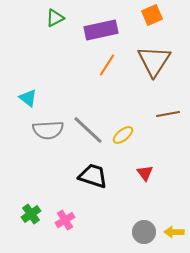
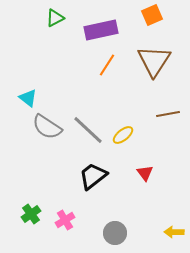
gray semicircle: moved 1 px left, 3 px up; rotated 36 degrees clockwise
black trapezoid: rotated 56 degrees counterclockwise
gray circle: moved 29 px left, 1 px down
